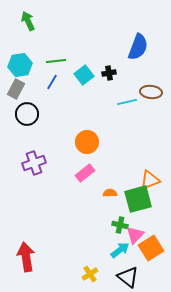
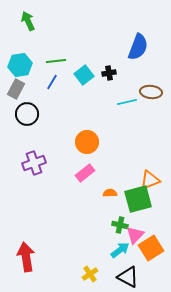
black triangle: rotated 10 degrees counterclockwise
